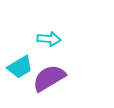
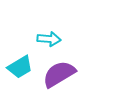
purple semicircle: moved 10 px right, 4 px up
